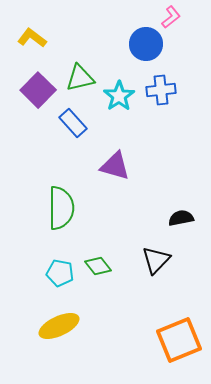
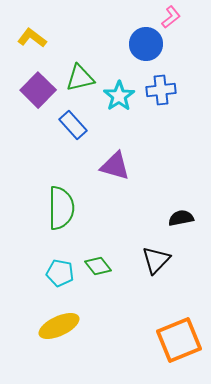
blue rectangle: moved 2 px down
